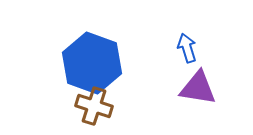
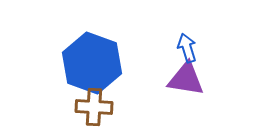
purple triangle: moved 12 px left, 9 px up
brown cross: moved 1 px down; rotated 15 degrees counterclockwise
